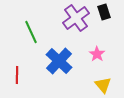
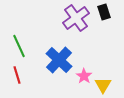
green line: moved 12 px left, 14 px down
pink star: moved 13 px left, 22 px down
blue cross: moved 1 px up
red line: rotated 18 degrees counterclockwise
yellow triangle: rotated 12 degrees clockwise
